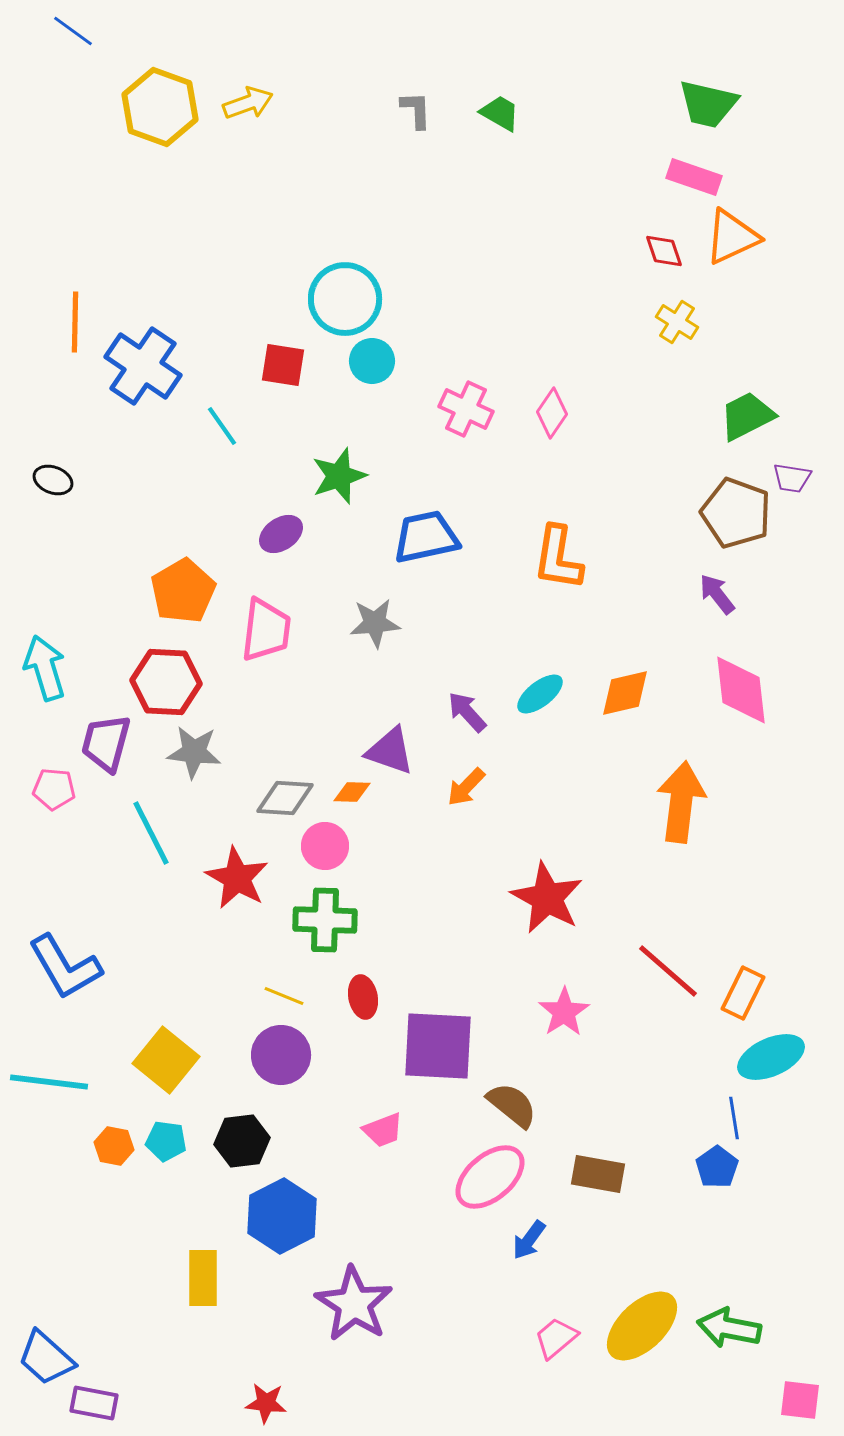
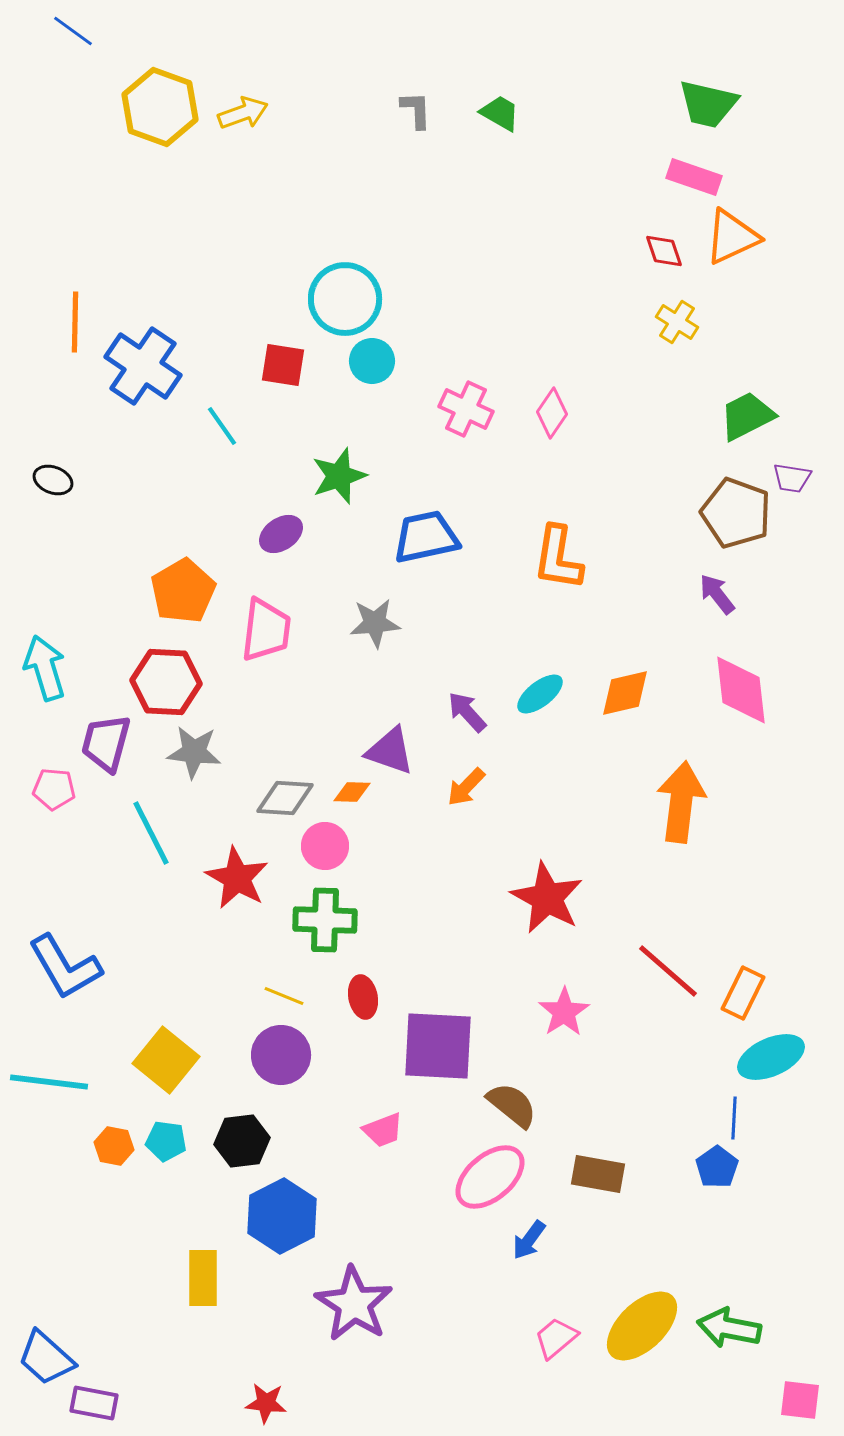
yellow arrow at (248, 103): moved 5 px left, 10 px down
blue line at (734, 1118): rotated 12 degrees clockwise
